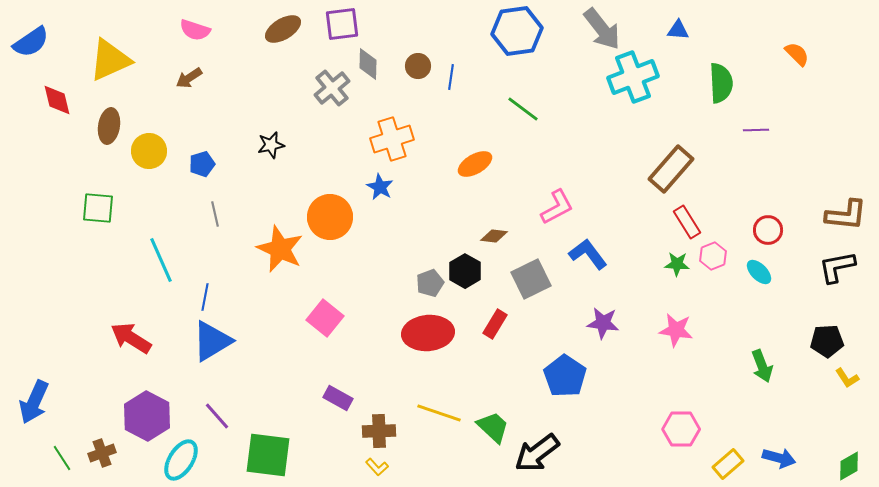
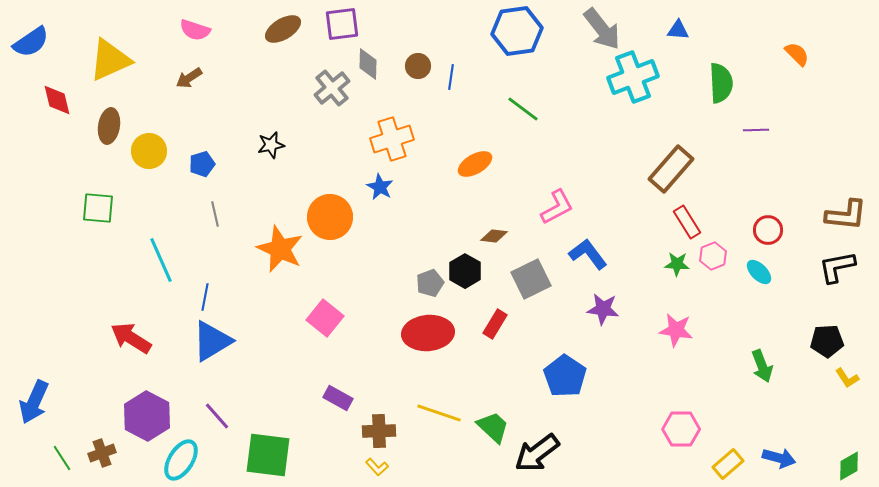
purple star at (603, 323): moved 14 px up
